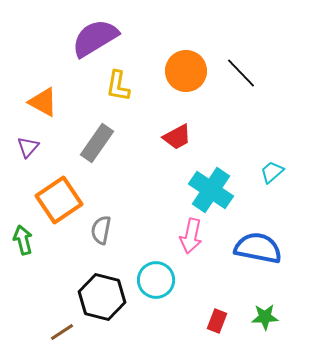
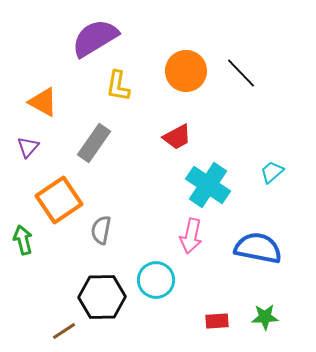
gray rectangle: moved 3 px left
cyan cross: moved 3 px left, 5 px up
black hexagon: rotated 15 degrees counterclockwise
red rectangle: rotated 65 degrees clockwise
brown line: moved 2 px right, 1 px up
